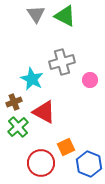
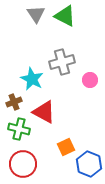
green cross: moved 1 px right, 2 px down; rotated 35 degrees counterclockwise
red circle: moved 18 px left, 1 px down
